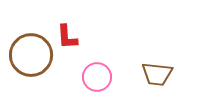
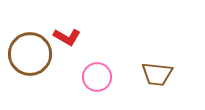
red L-shape: rotated 56 degrees counterclockwise
brown circle: moved 1 px left, 1 px up
